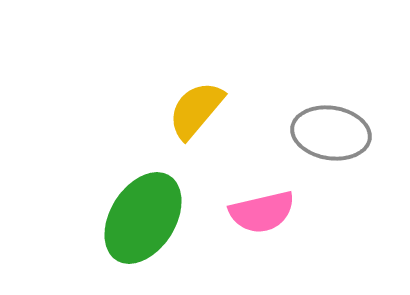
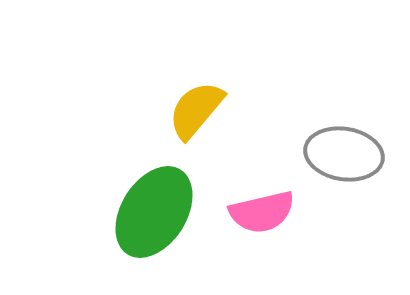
gray ellipse: moved 13 px right, 21 px down
green ellipse: moved 11 px right, 6 px up
